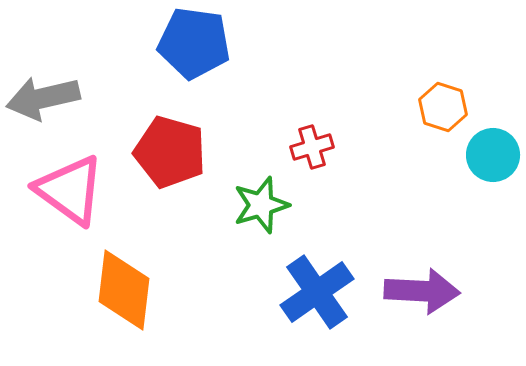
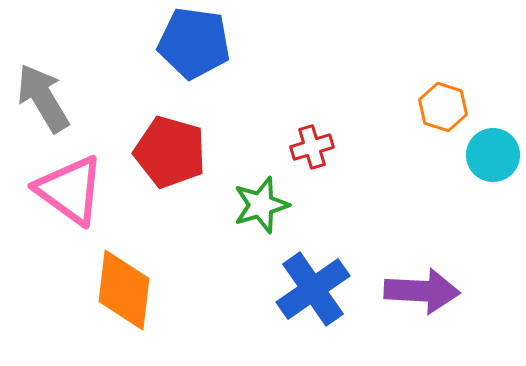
gray arrow: rotated 72 degrees clockwise
blue cross: moved 4 px left, 3 px up
